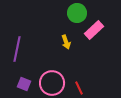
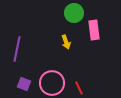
green circle: moved 3 px left
pink rectangle: rotated 54 degrees counterclockwise
